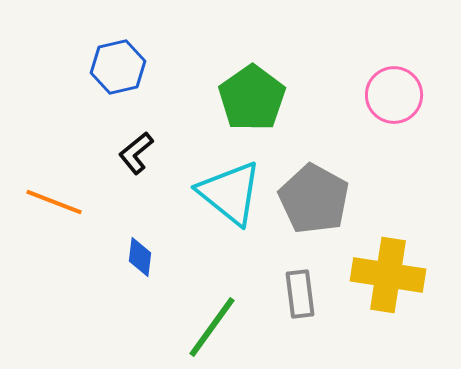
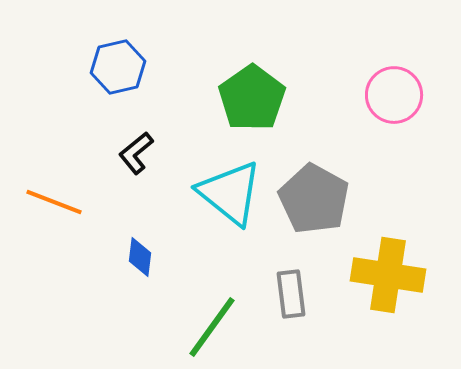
gray rectangle: moved 9 px left
